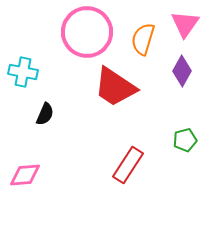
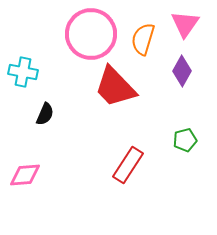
pink circle: moved 4 px right, 2 px down
red trapezoid: rotated 12 degrees clockwise
